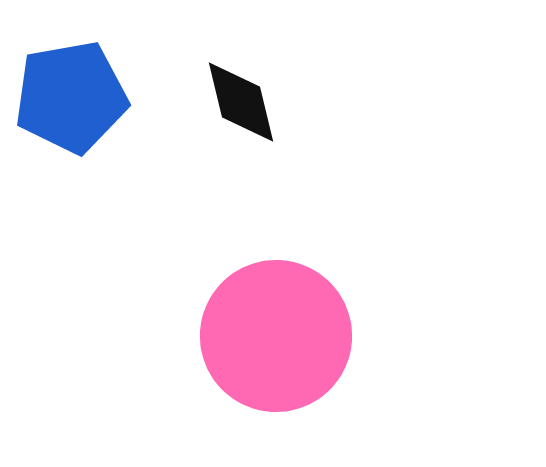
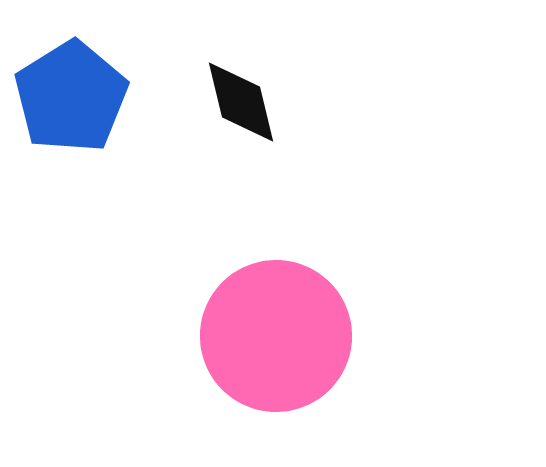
blue pentagon: rotated 22 degrees counterclockwise
